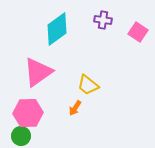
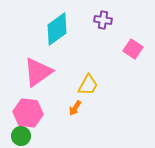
pink square: moved 5 px left, 17 px down
yellow trapezoid: rotated 100 degrees counterclockwise
pink hexagon: rotated 8 degrees clockwise
